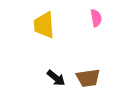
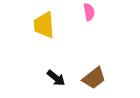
pink semicircle: moved 7 px left, 6 px up
brown trapezoid: moved 6 px right; rotated 30 degrees counterclockwise
